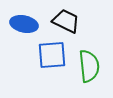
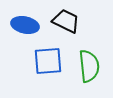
blue ellipse: moved 1 px right, 1 px down
blue square: moved 4 px left, 6 px down
